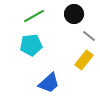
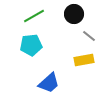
yellow rectangle: rotated 42 degrees clockwise
